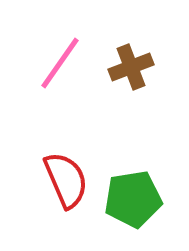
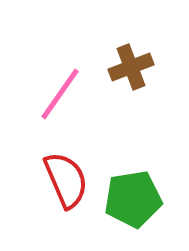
pink line: moved 31 px down
